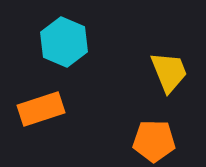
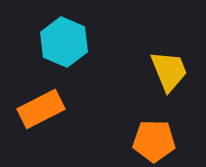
yellow trapezoid: moved 1 px up
orange rectangle: rotated 9 degrees counterclockwise
